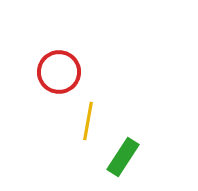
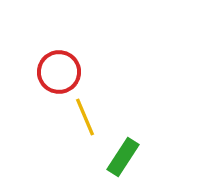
yellow line: moved 3 px left, 4 px up; rotated 33 degrees counterclockwise
